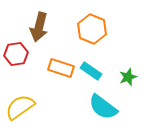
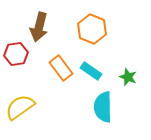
orange rectangle: rotated 35 degrees clockwise
green star: rotated 30 degrees counterclockwise
cyan semicircle: rotated 52 degrees clockwise
